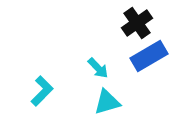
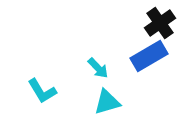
black cross: moved 23 px right
cyan L-shape: rotated 104 degrees clockwise
